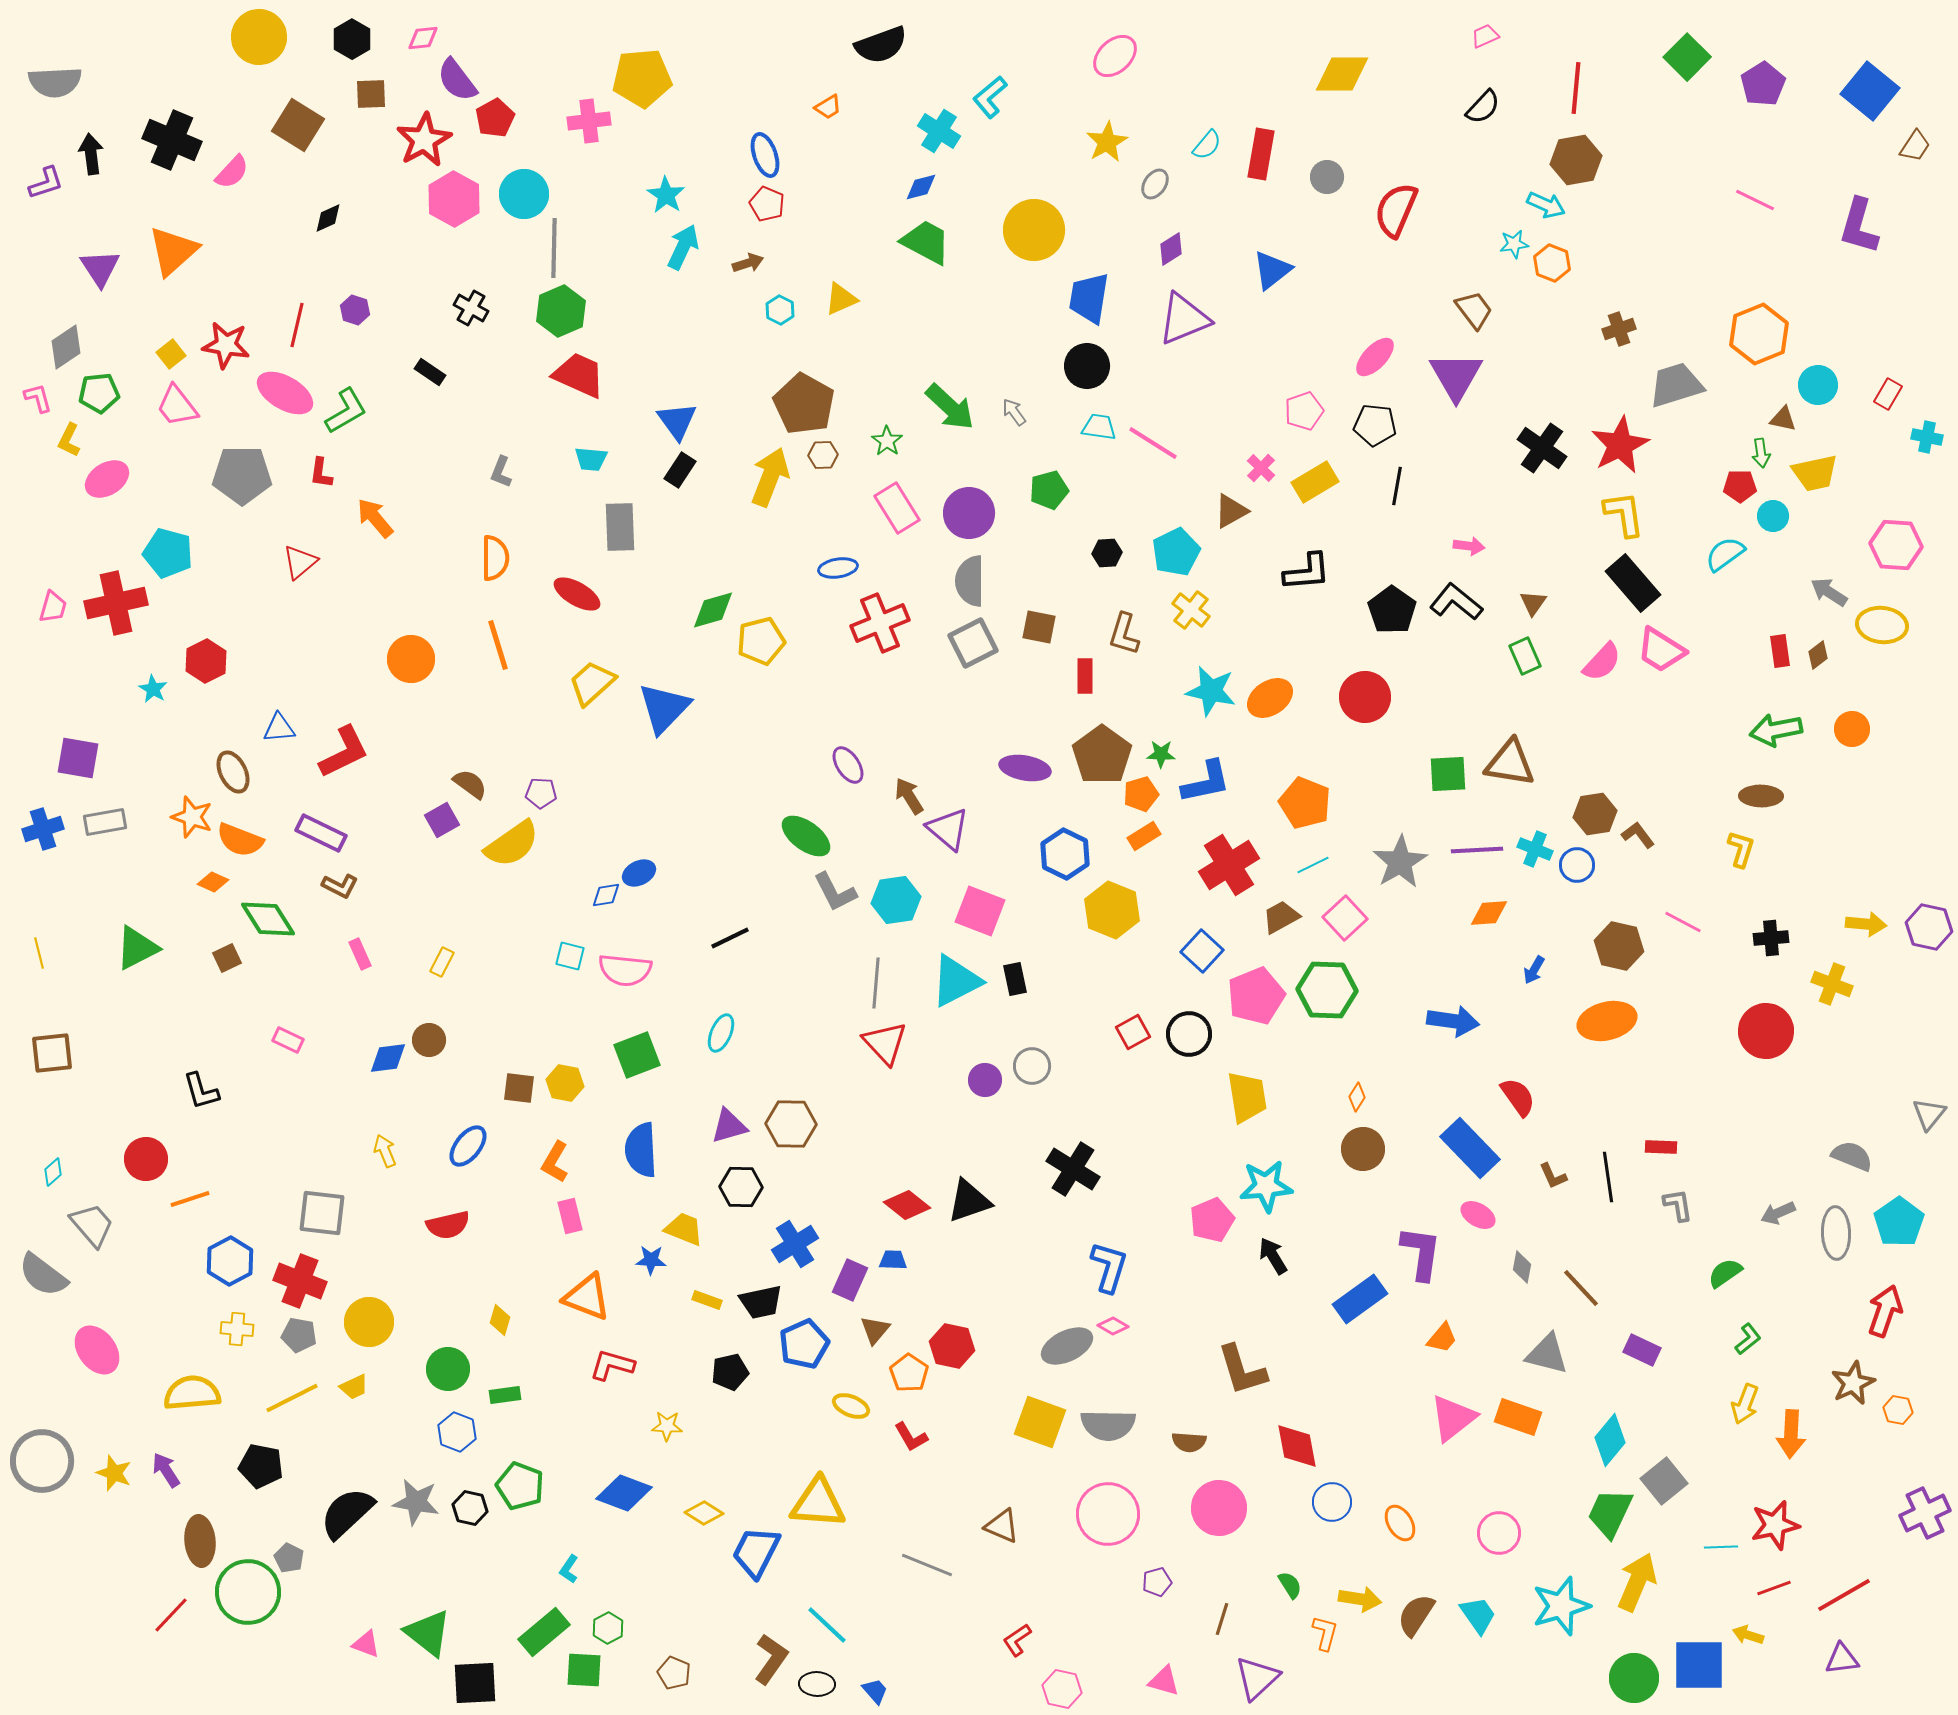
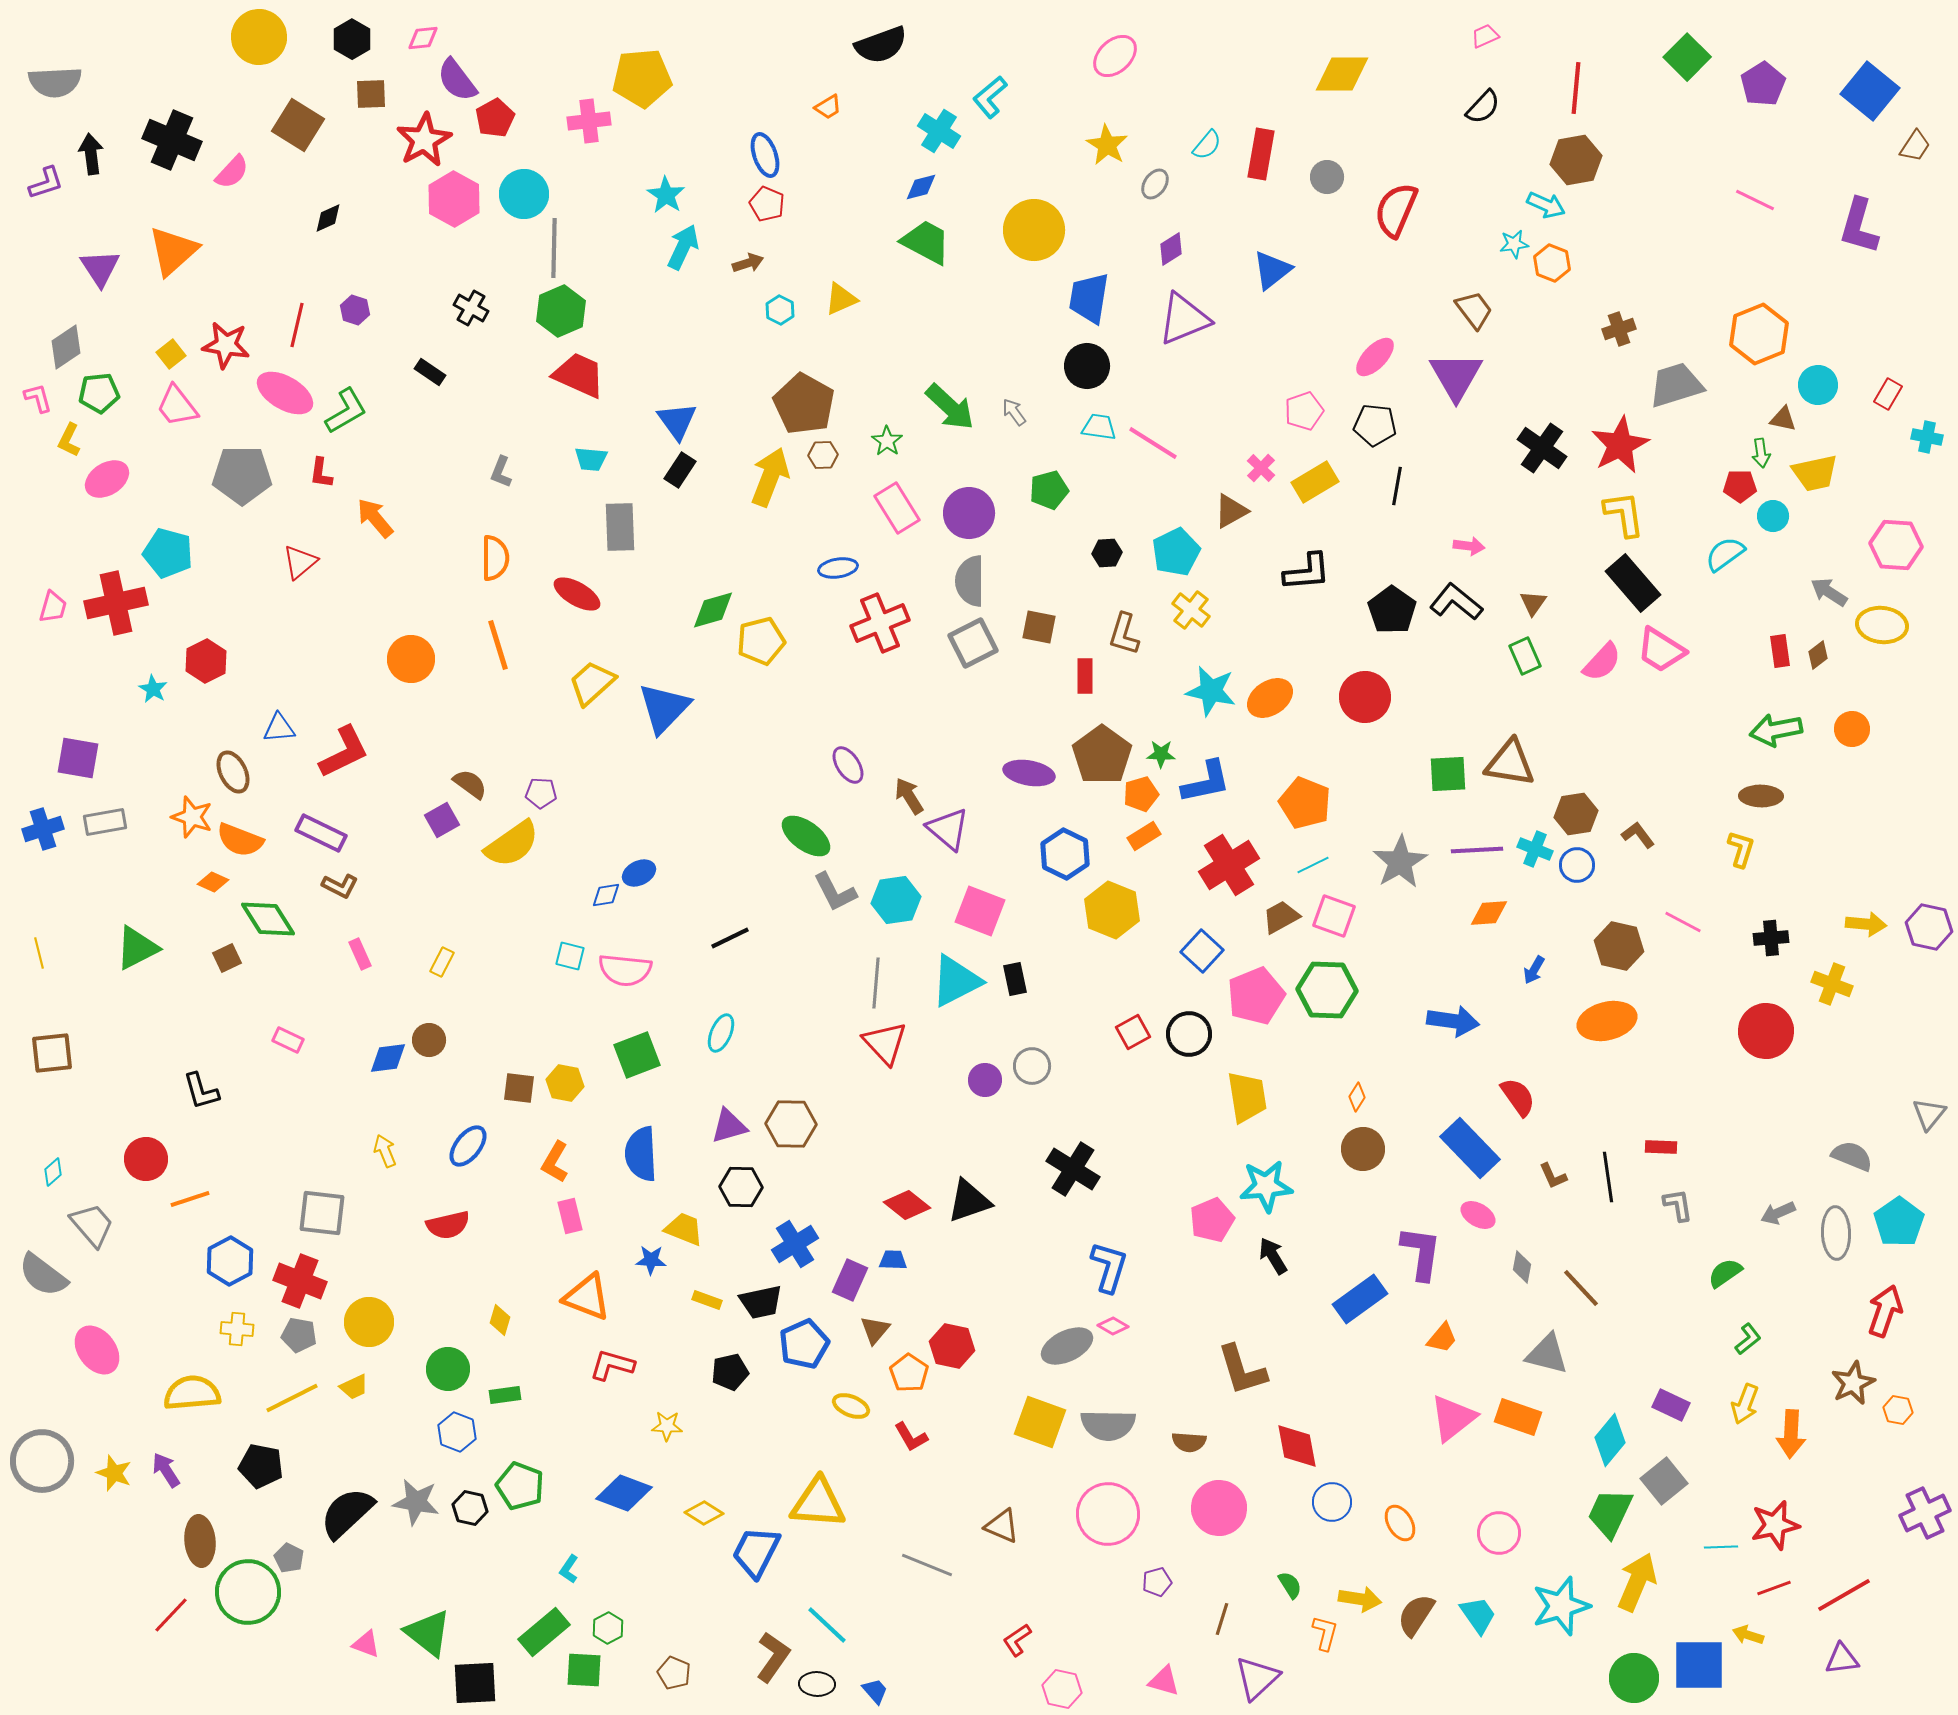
yellow star at (1107, 142): moved 3 px down; rotated 12 degrees counterclockwise
purple ellipse at (1025, 768): moved 4 px right, 5 px down
brown hexagon at (1595, 814): moved 19 px left
pink square at (1345, 918): moved 11 px left, 2 px up; rotated 27 degrees counterclockwise
blue semicircle at (641, 1150): moved 4 px down
purple rectangle at (1642, 1350): moved 29 px right, 55 px down
brown L-shape at (771, 1659): moved 2 px right, 2 px up
